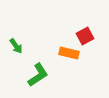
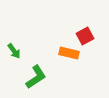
green arrow: moved 2 px left, 5 px down
green L-shape: moved 2 px left, 2 px down
